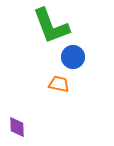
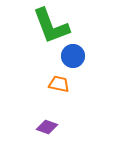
blue circle: moved 1 px up
purple diamond: moved 30 px right; rotated 70 degrees counterclockwise
